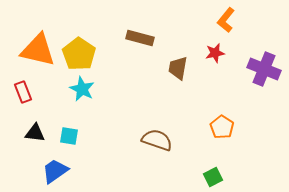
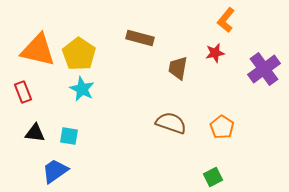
purple cross: rotated 32 degrees clockwise
brown semicircle: moved 14 px right, 17 px up
